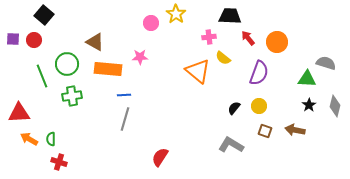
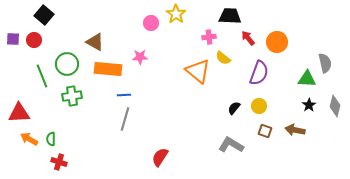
gray semicircle: moved 1 px left; rotated 60 degrees clockwise
